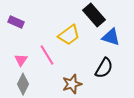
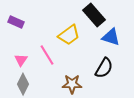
brown star: rotated 18 degrees clockwise
